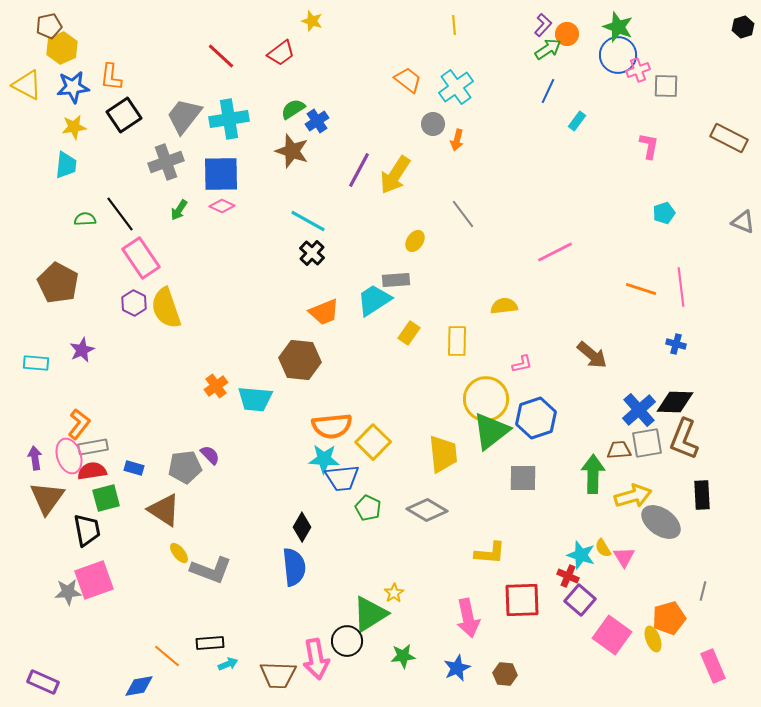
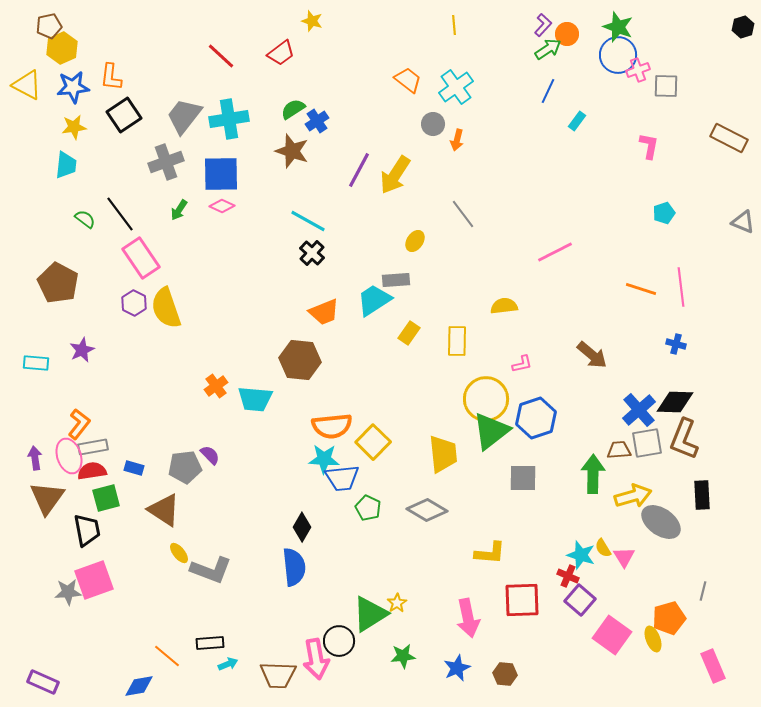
green semicircle at (85, 219): rotated 40 degrees clockwise
yellow star at (394, 593): moved 3 px right, 10 px down
black circle at (347, 641): moved 8 px left
